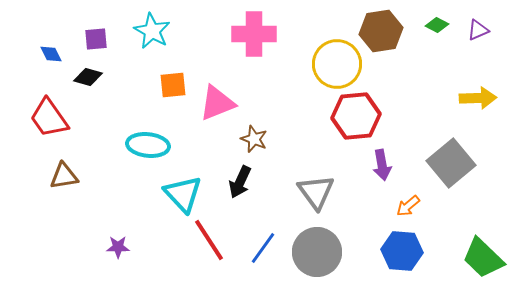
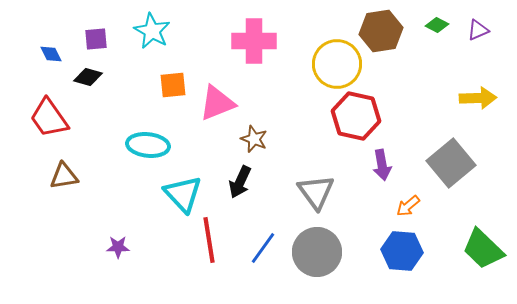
pink cross: moved 7 px down
red hexagon: rotated 18 degrees clockwise
red line: rotated 24 degrees clockwise
green trapezoid: moved 9 px up
